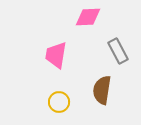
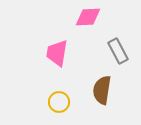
pink trapezoid: moved 1 px right, 2 px up
